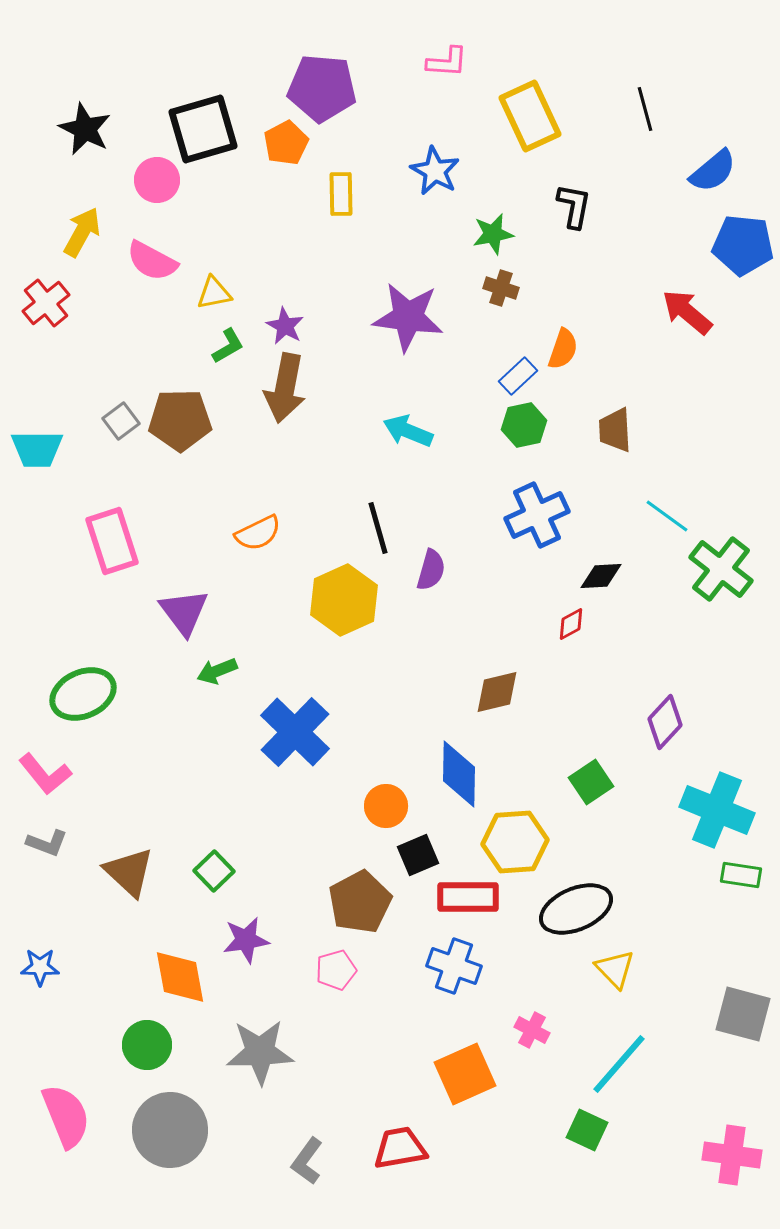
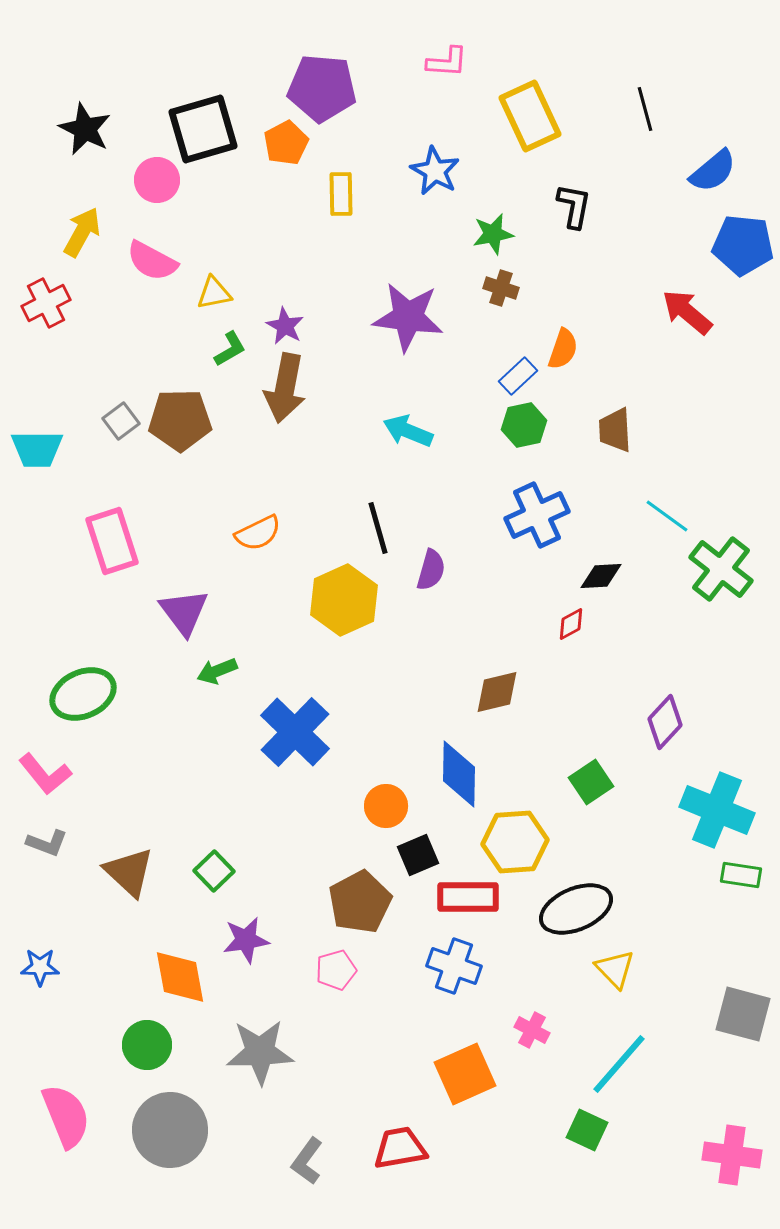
red cross at (46, 303): rotated 12 degrees clockwise
green L-shape at (228, 346): moved 2 px right, 3 px down
